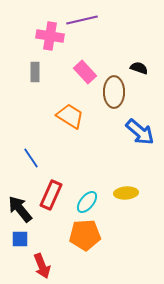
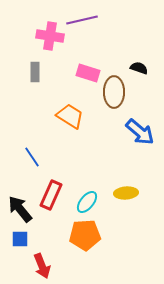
pink rectangle: moved 3 px right, 1 px down; rotated 30 degrees counterclockwise
blue line: moved 1 px right, 1 px up
